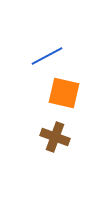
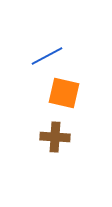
brown cross: rotated 16 degrees counterclockwise
